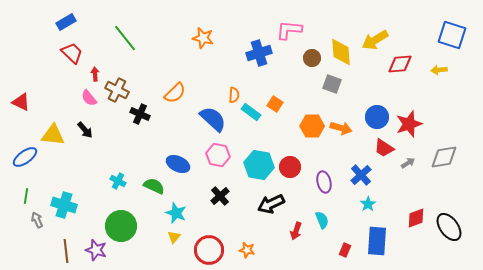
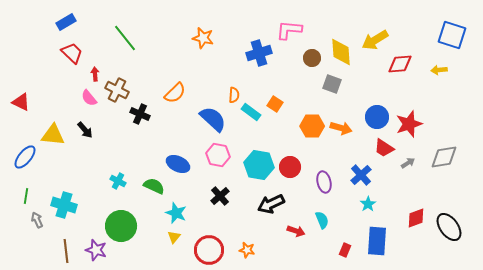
blue ellipse at (25, 157): rotated 15 degrees counterclockwise
red arrow at (296, 231): rotated 90 degrees counterclockwise
